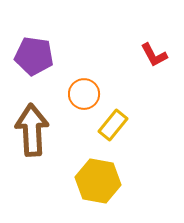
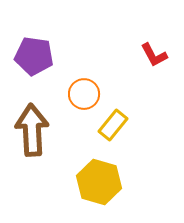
yellow hexagon: moved 1 px right, 1 px down; rotated 6 degrees clockwise
